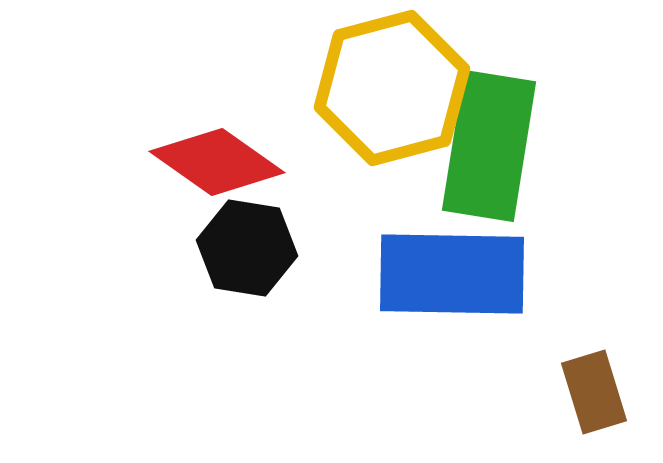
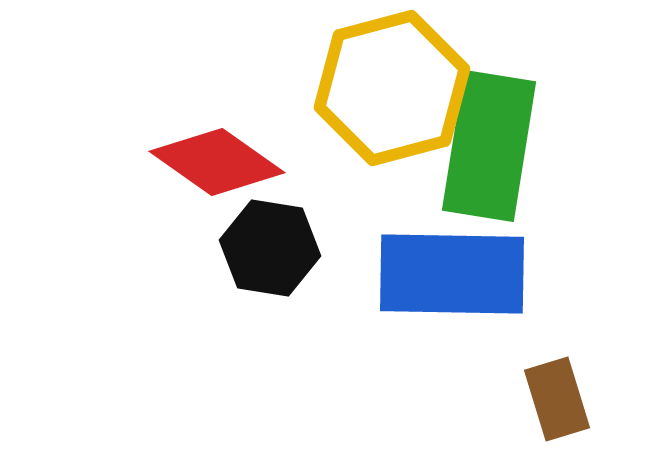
black hexagon: moved 23 px right
brown rectangle: moved 37 px left, 7 px down
